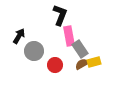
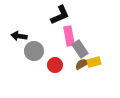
black L-shape: rotated 45 degrees clockwise
black arrow: rotated 112 degrees counterclockwise
